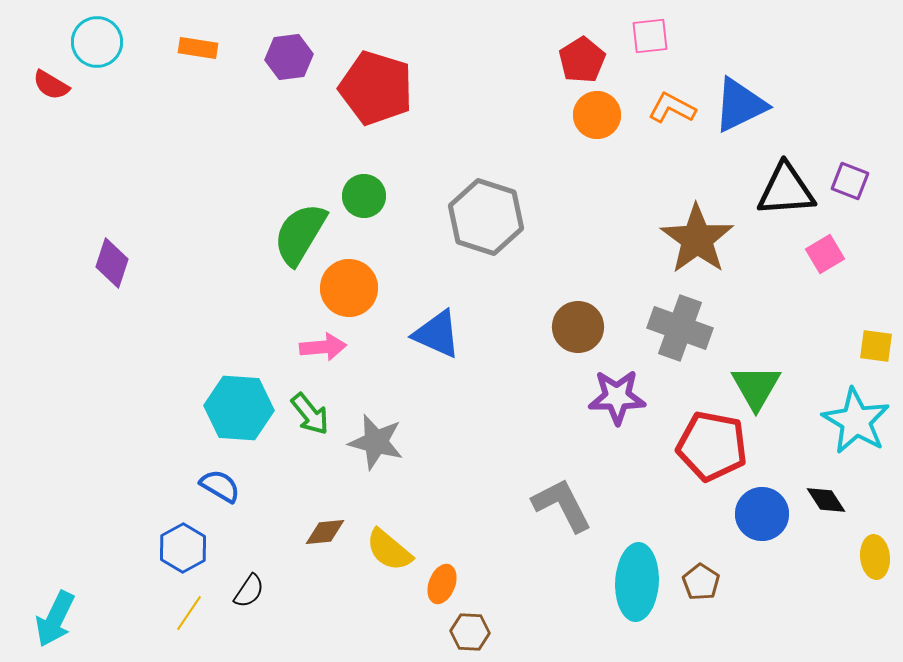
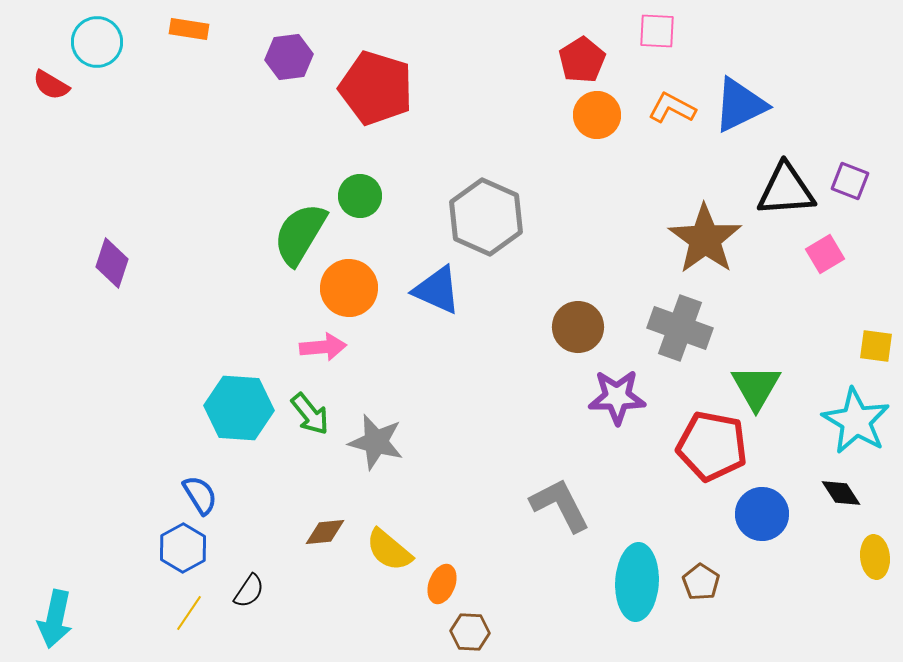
pink square at (650, 36): moved 7 px right, 5 px up; rotated 9 degrees clockwise
orange rectangle at (198, 48): moved 9 px left, 19 px up
green circle at (364, 196): moved 4 px left
gray hexagon at (486, 217): rotated 6 degrees clockwise
brown star at (697, 239): moved 8 px right
blue triangle at (437, 334): moved 44 px up
blue semicircle at (220, 486): moved 20 px left, 9 px down; rotated 27 degrees clockwise
black diamond at (826, 500): moved 15 px right, 7 px up
gray L-shape at (562, 505): moved 2 px left
cyan arrow at (55, 619): rotated 14 degrees counterclockwise
